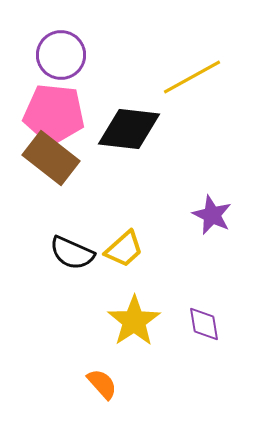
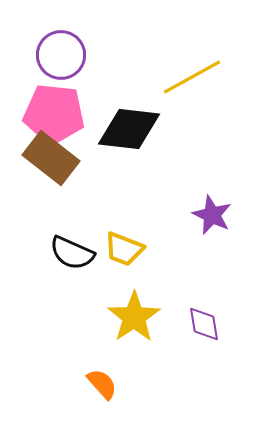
yellow trapezoid: rotated 63 degrees clockwise
yellow star: moved 4 px up
